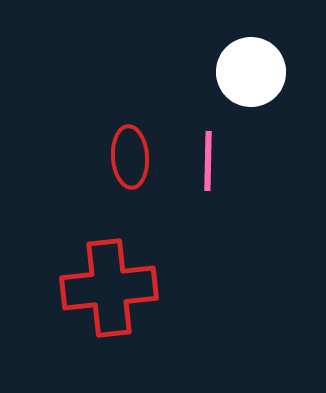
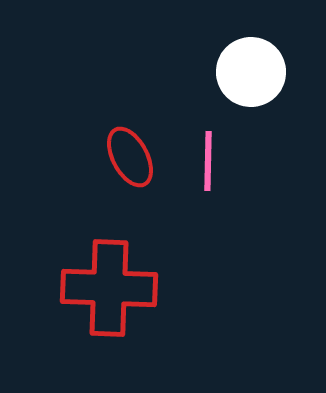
red ellipse: rotated 24 degrees counterclockwise
red cross: rotated 8 degrees clockwise
